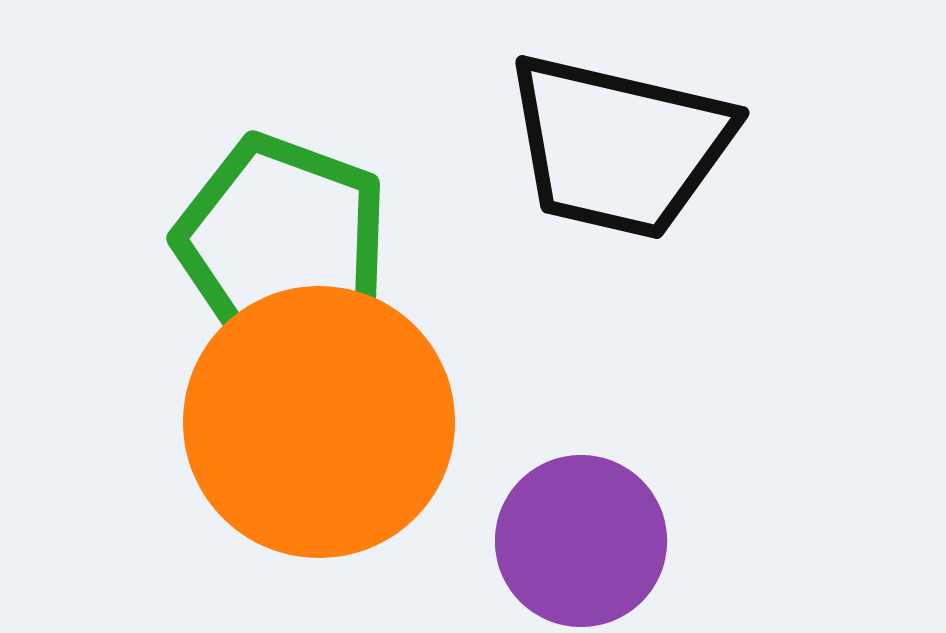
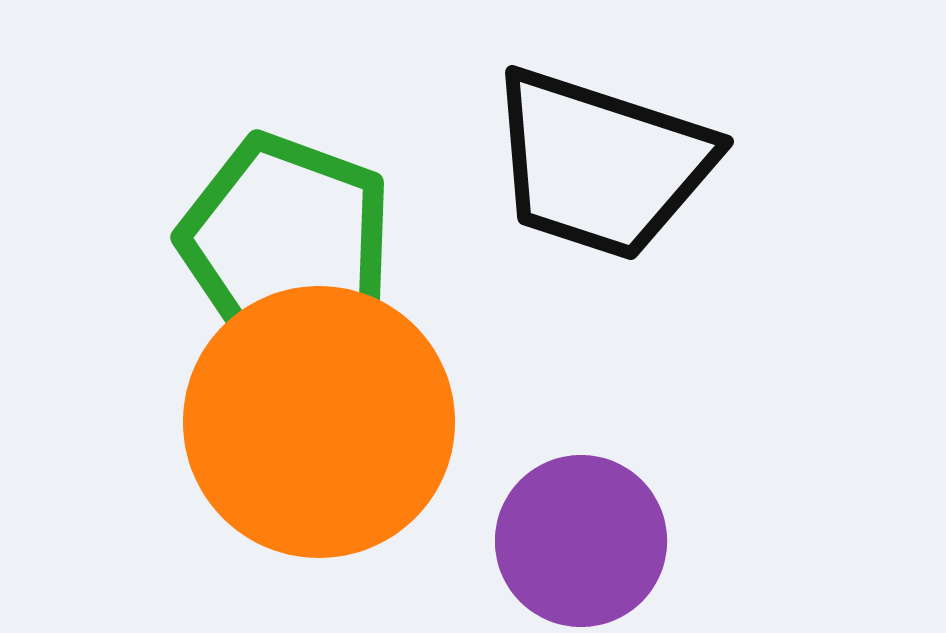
black trapezoid: moved 18 px left, 18 px down; rotated 5 degrees clockwise
green pentagon: moved 4 px right, 1 px up
